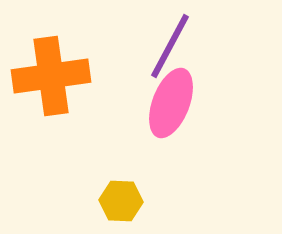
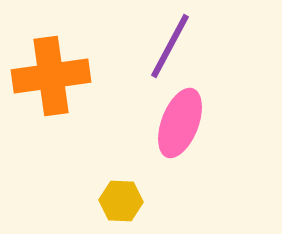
pink ellipse: moved 9 px right, 20 px down
